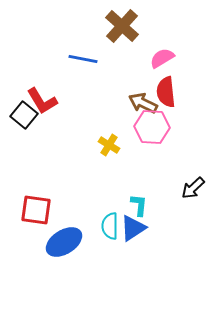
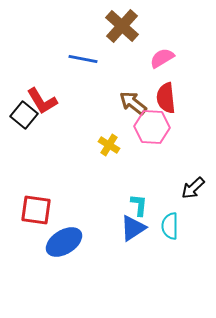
red semicircle: moved 6 px down
brown arrow: moved 10 px left; rotated 12 degrees clockwise
cyan semicircle: moved 60 px right
